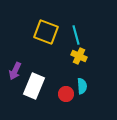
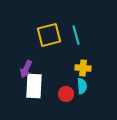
yellow square: moved 3 px right, 3 px down; rotated 35 degrees counterclockwise
yellow cross: moved 4 px right, 12 px down; rotated 21 degrees counterclockwise
purple arrow: moved 11 px right, 2 px up
white rectangle: rotated 20 degrees counterclockwise
